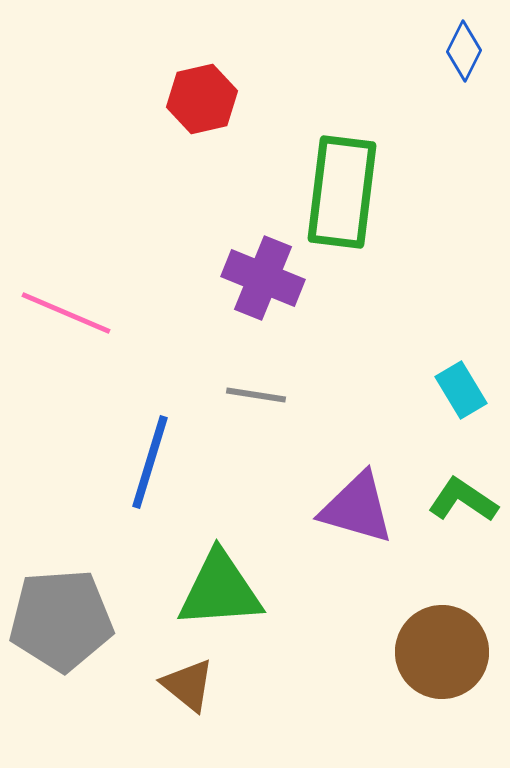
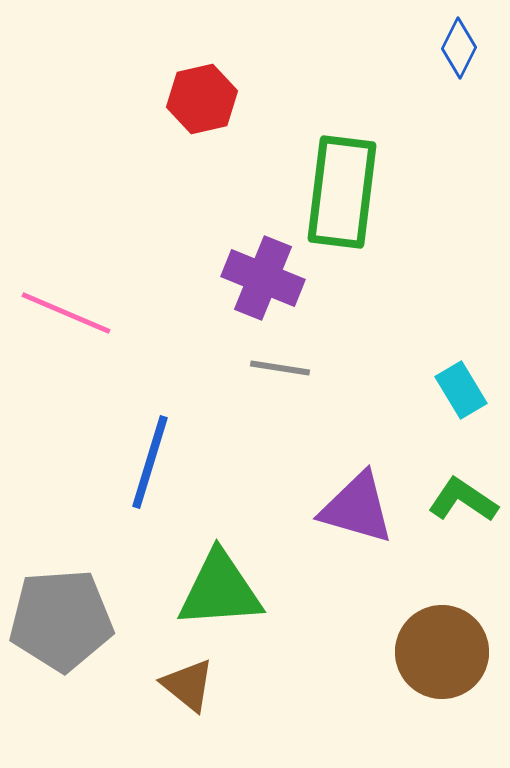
blue diamond: moved 5 px left, 3 px up
gray line: moved 24 px right, 27 px up
